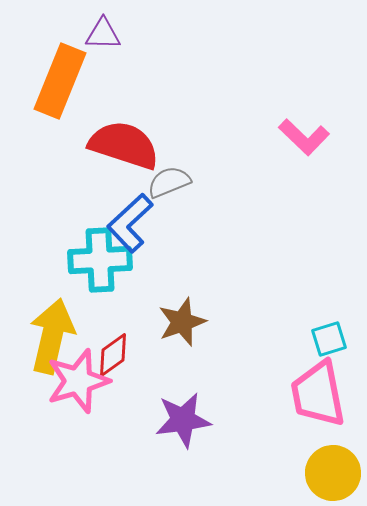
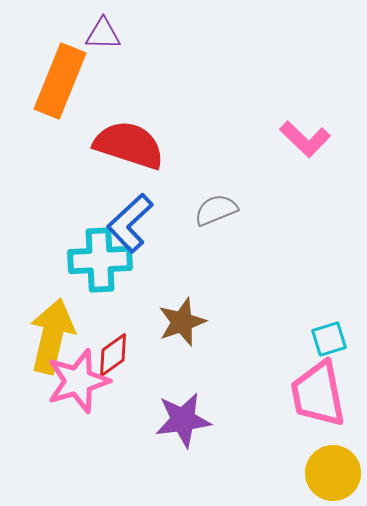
pink L-shape: moved 1 px right, 2 px down
red semicircle: moved 5 px right
gray semicircle: moved 47 px right, 28 px down
